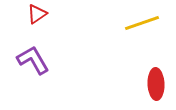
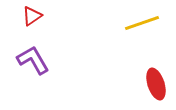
red triangle: moved 5 px left, 2 px down
red ellipse: rotated 16 degrees counterclockwise
